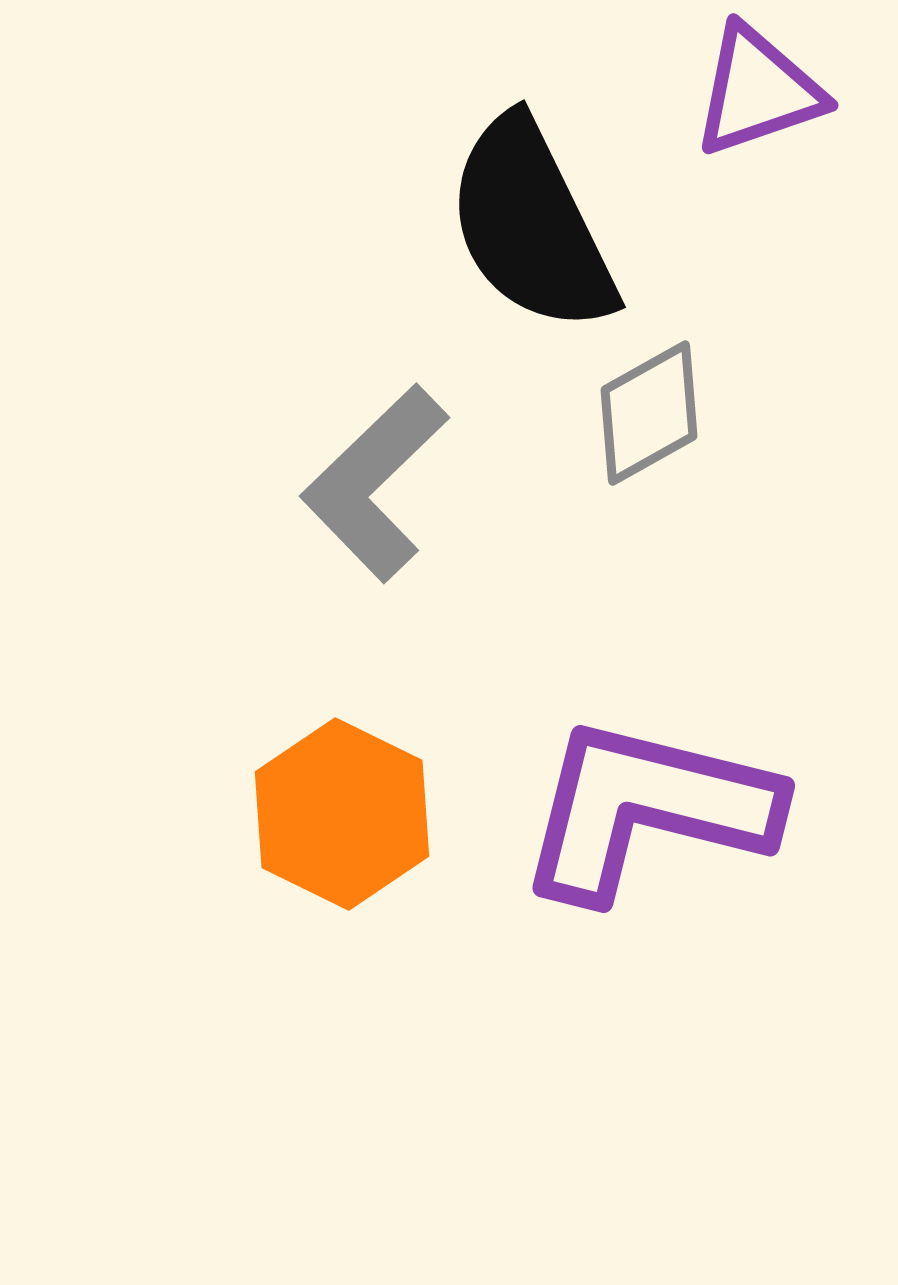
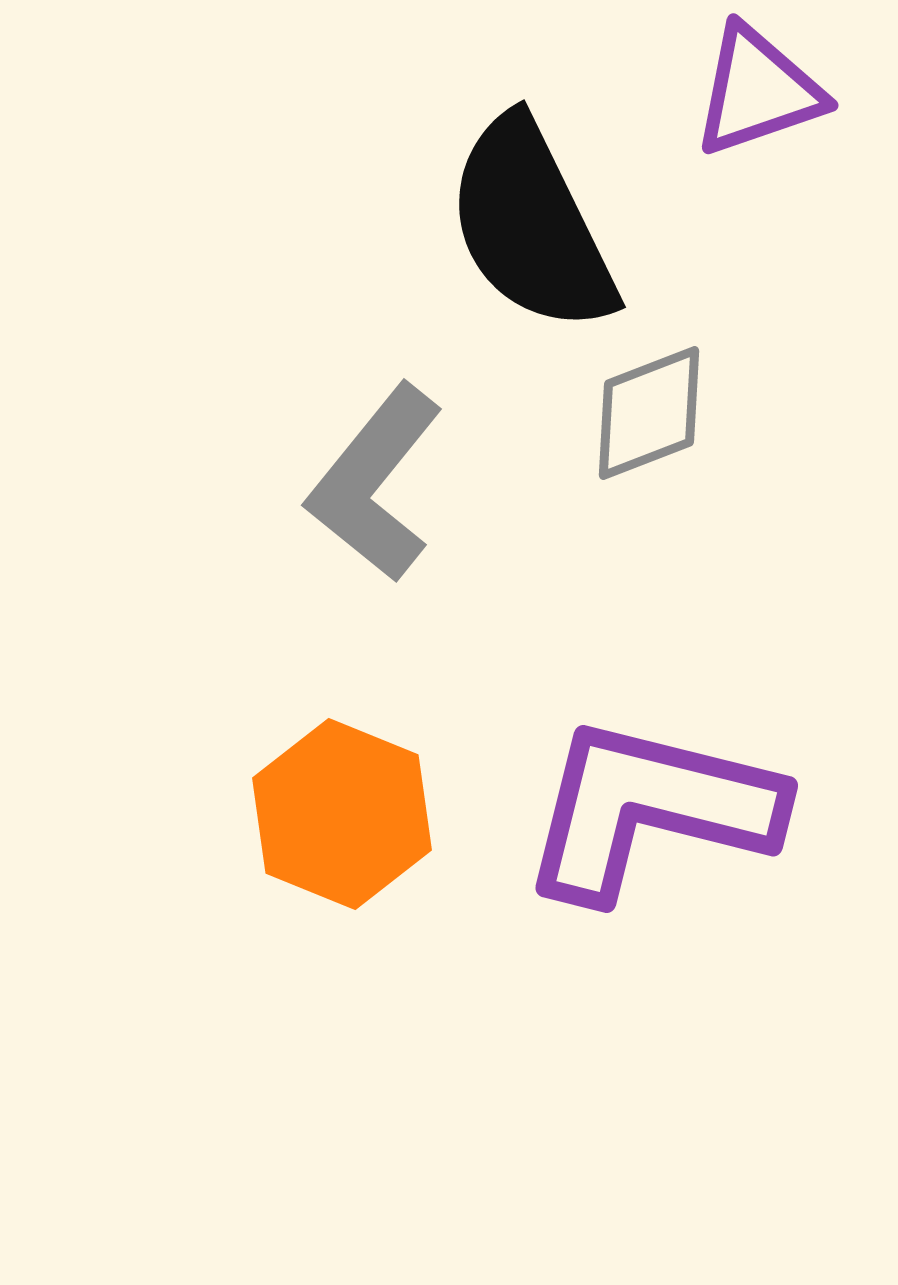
gray diamond: rotated 8 degrees clockwise
gray L-shape: rotated 7 degrees counterclockwise
purple L-shape: moved 3 px right
orange hexagon: rotated 4 degrees counterclockwise
